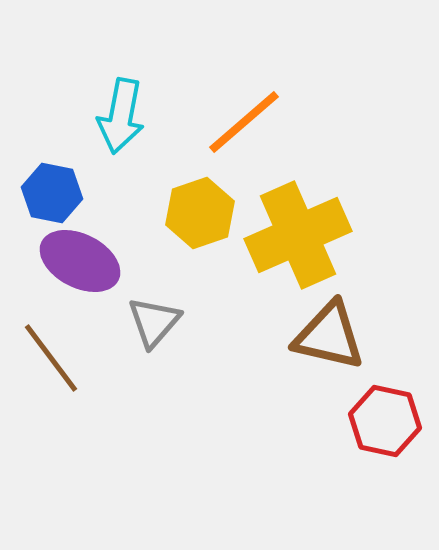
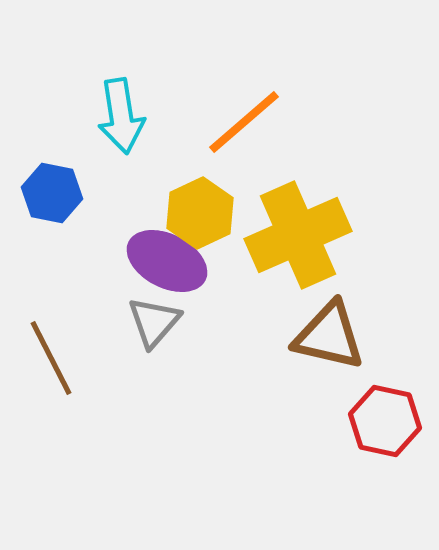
cyan arrow: rotated 20 degrees counterclockwise
yellow hexagon: rotated 6 degrees counterclockwise
purple ellipse: moved 87 px right
brown line: rotated 10 degrees clockwise
